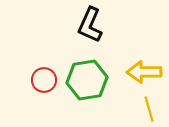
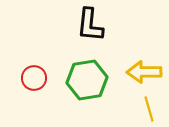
black L-shape: rotated 18 degrees counterclockwise
red circle: moved 10 px left, 2 px up
